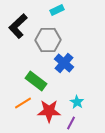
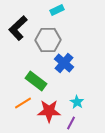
black L-shape: moved 2 px down
